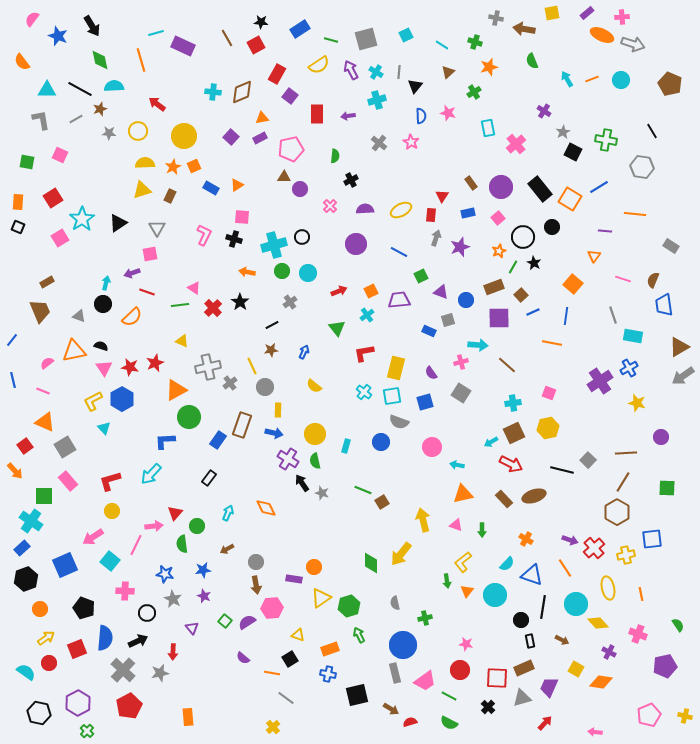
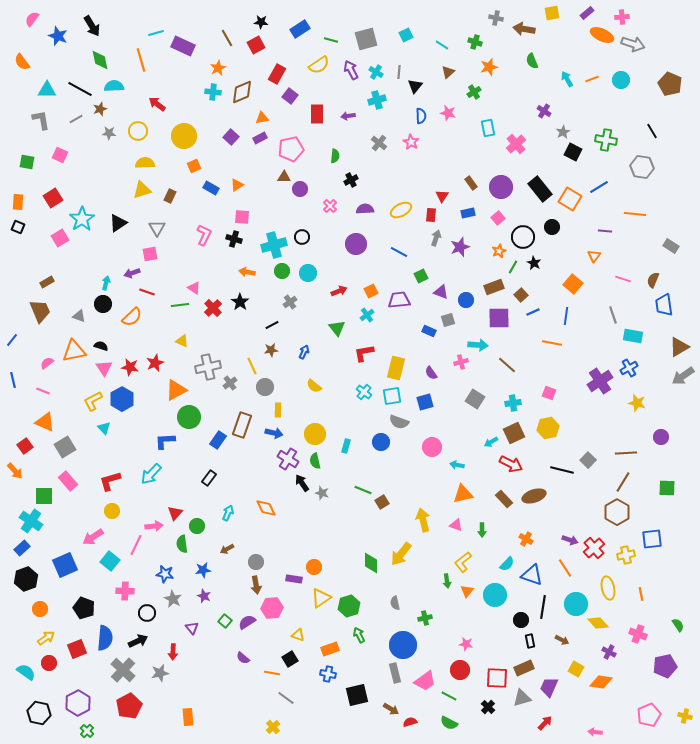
orange star at (173, 167): moved 45 px right, 99 px up
gray square at (461, 393): moved 14 px right, 6 px down
